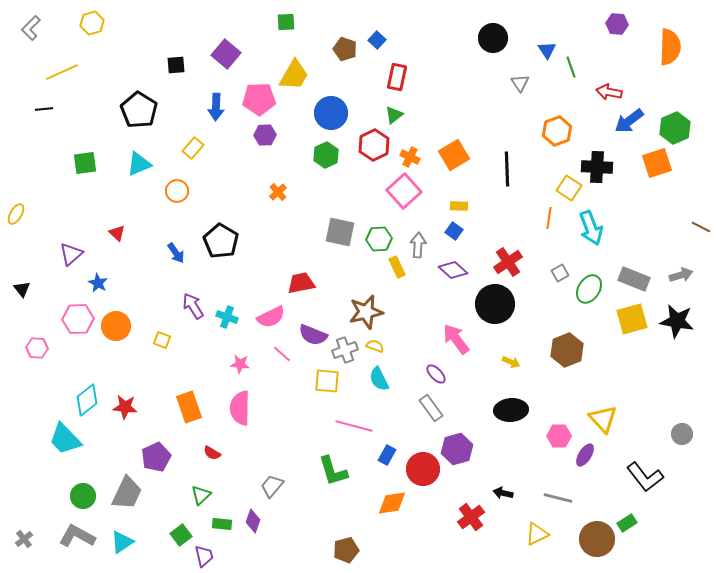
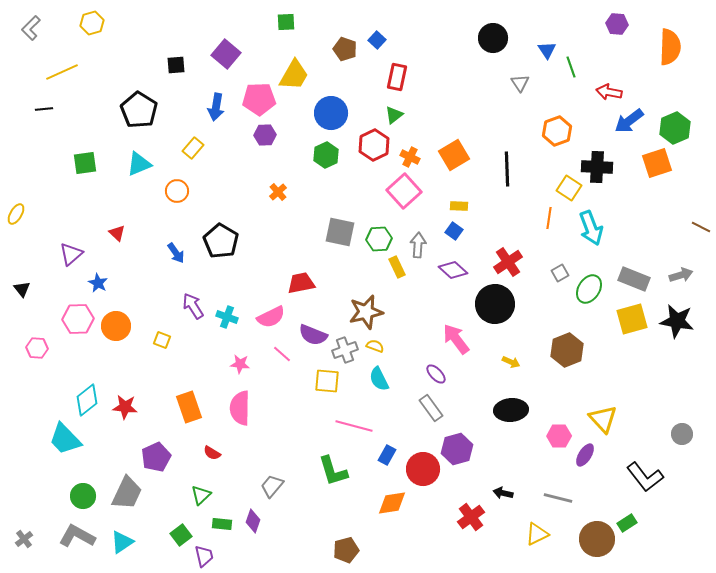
blue arrow at (216, 107): rotated 8 degrees clockwise
